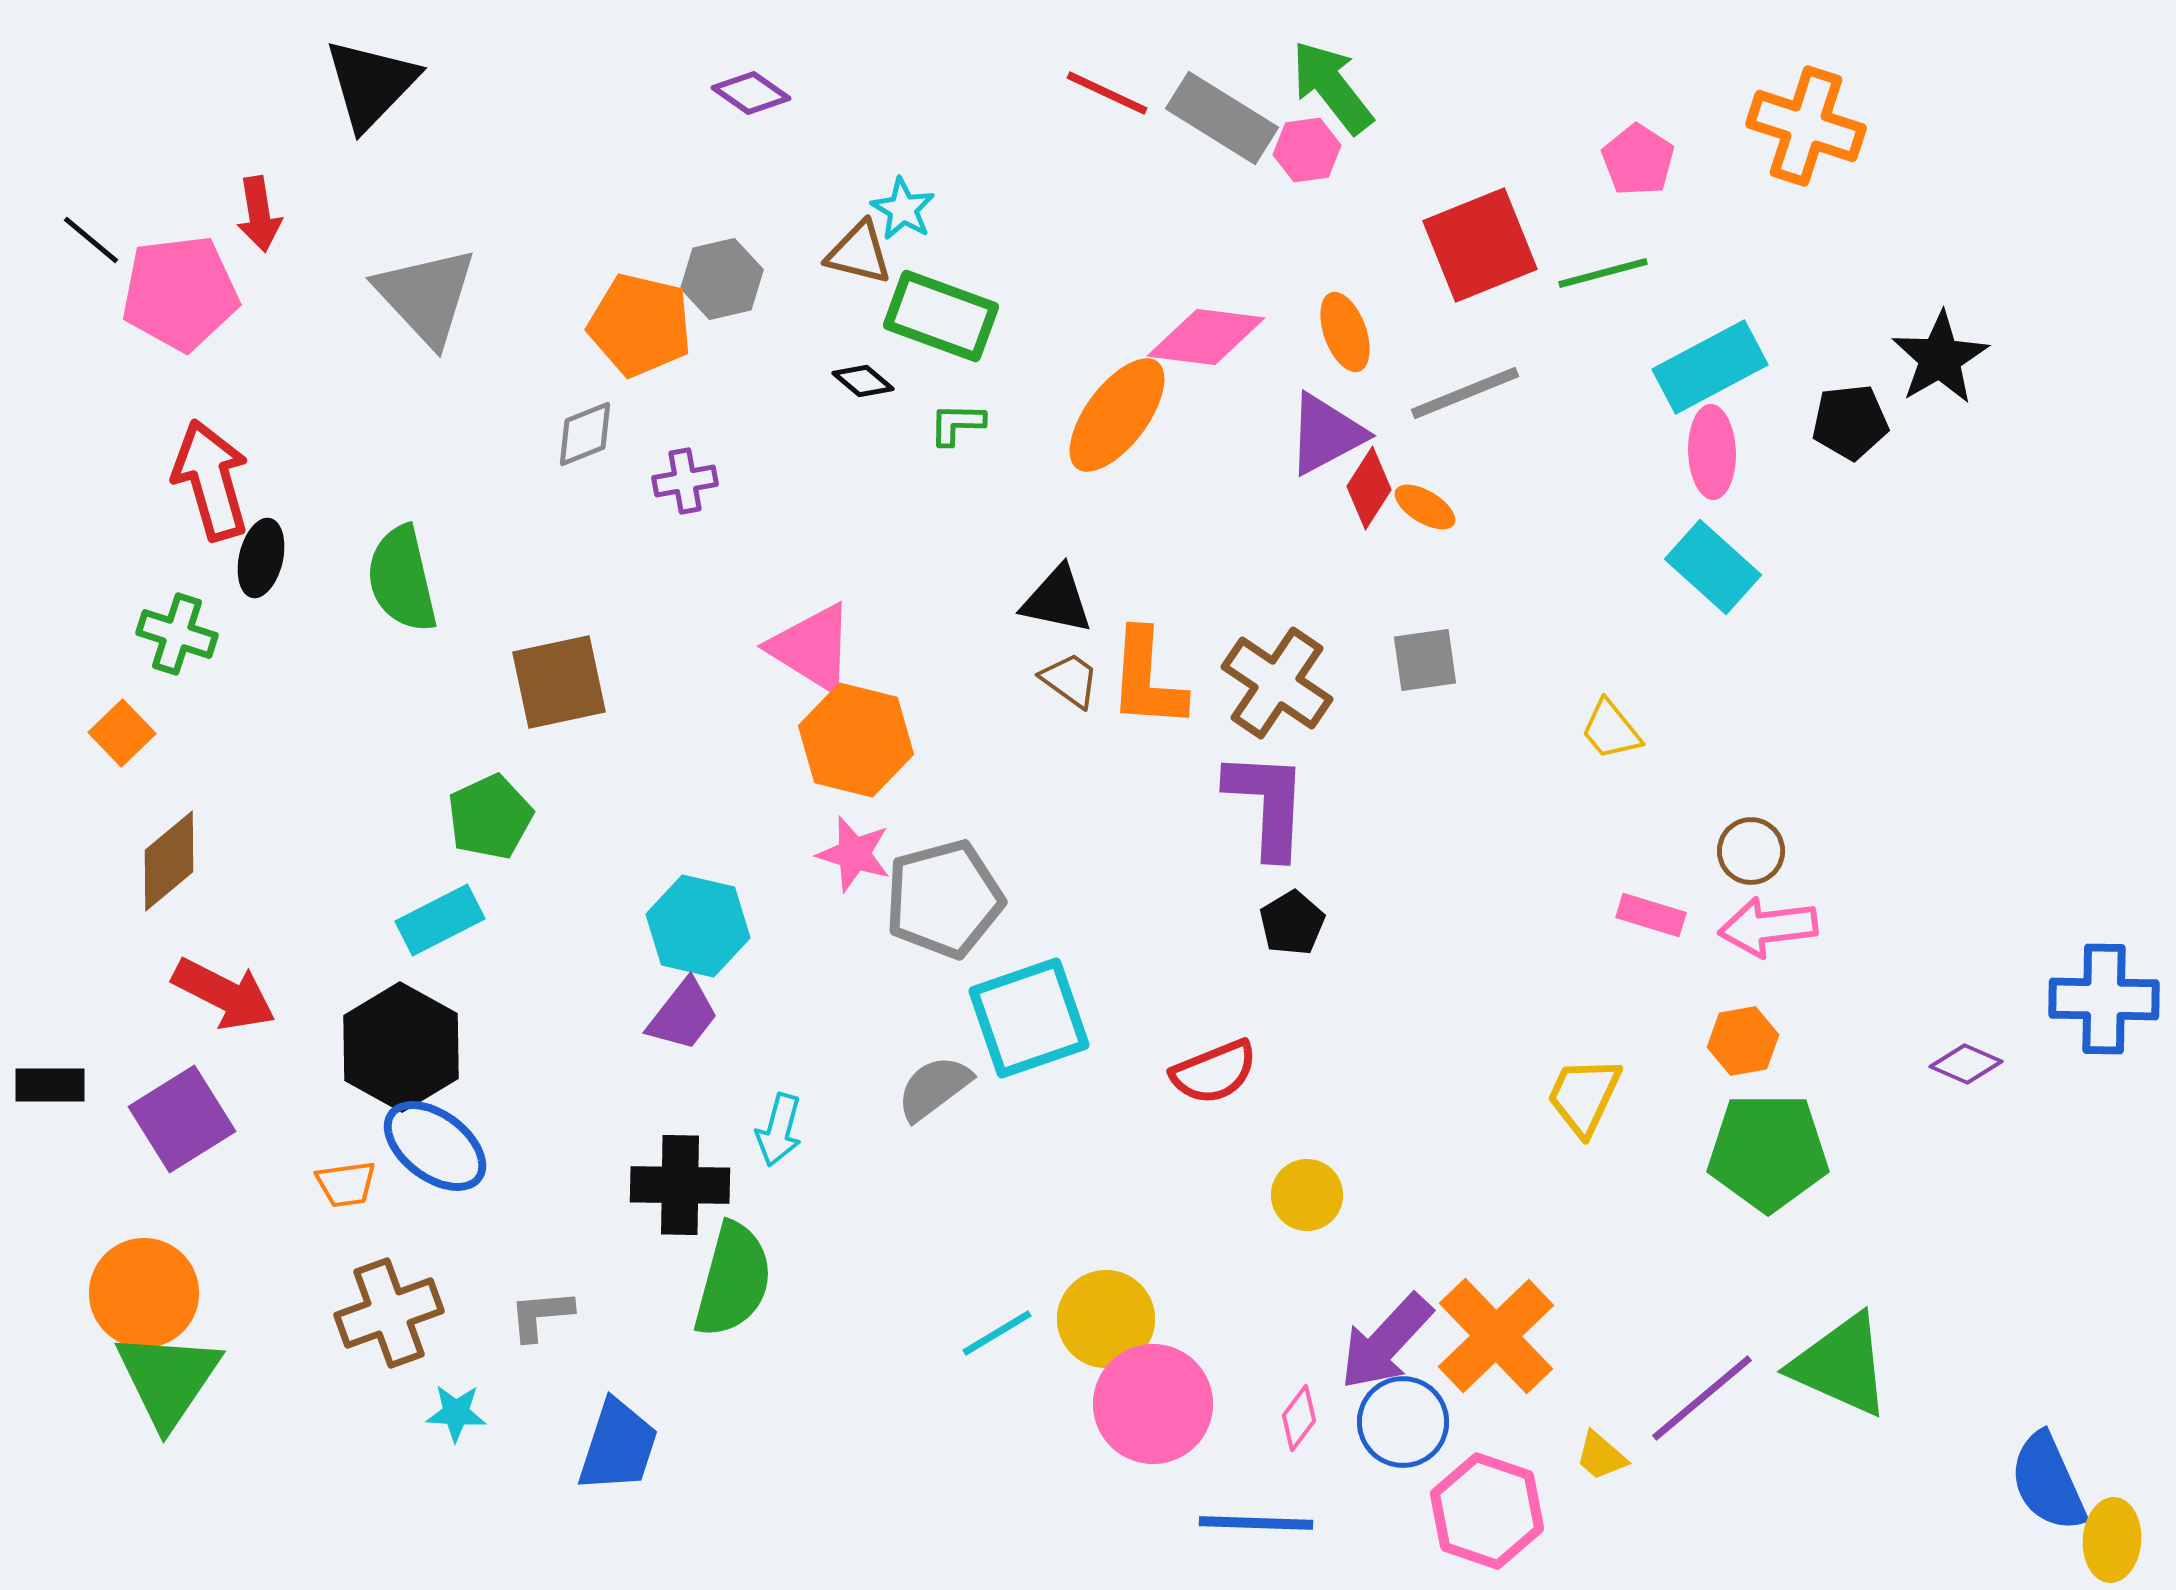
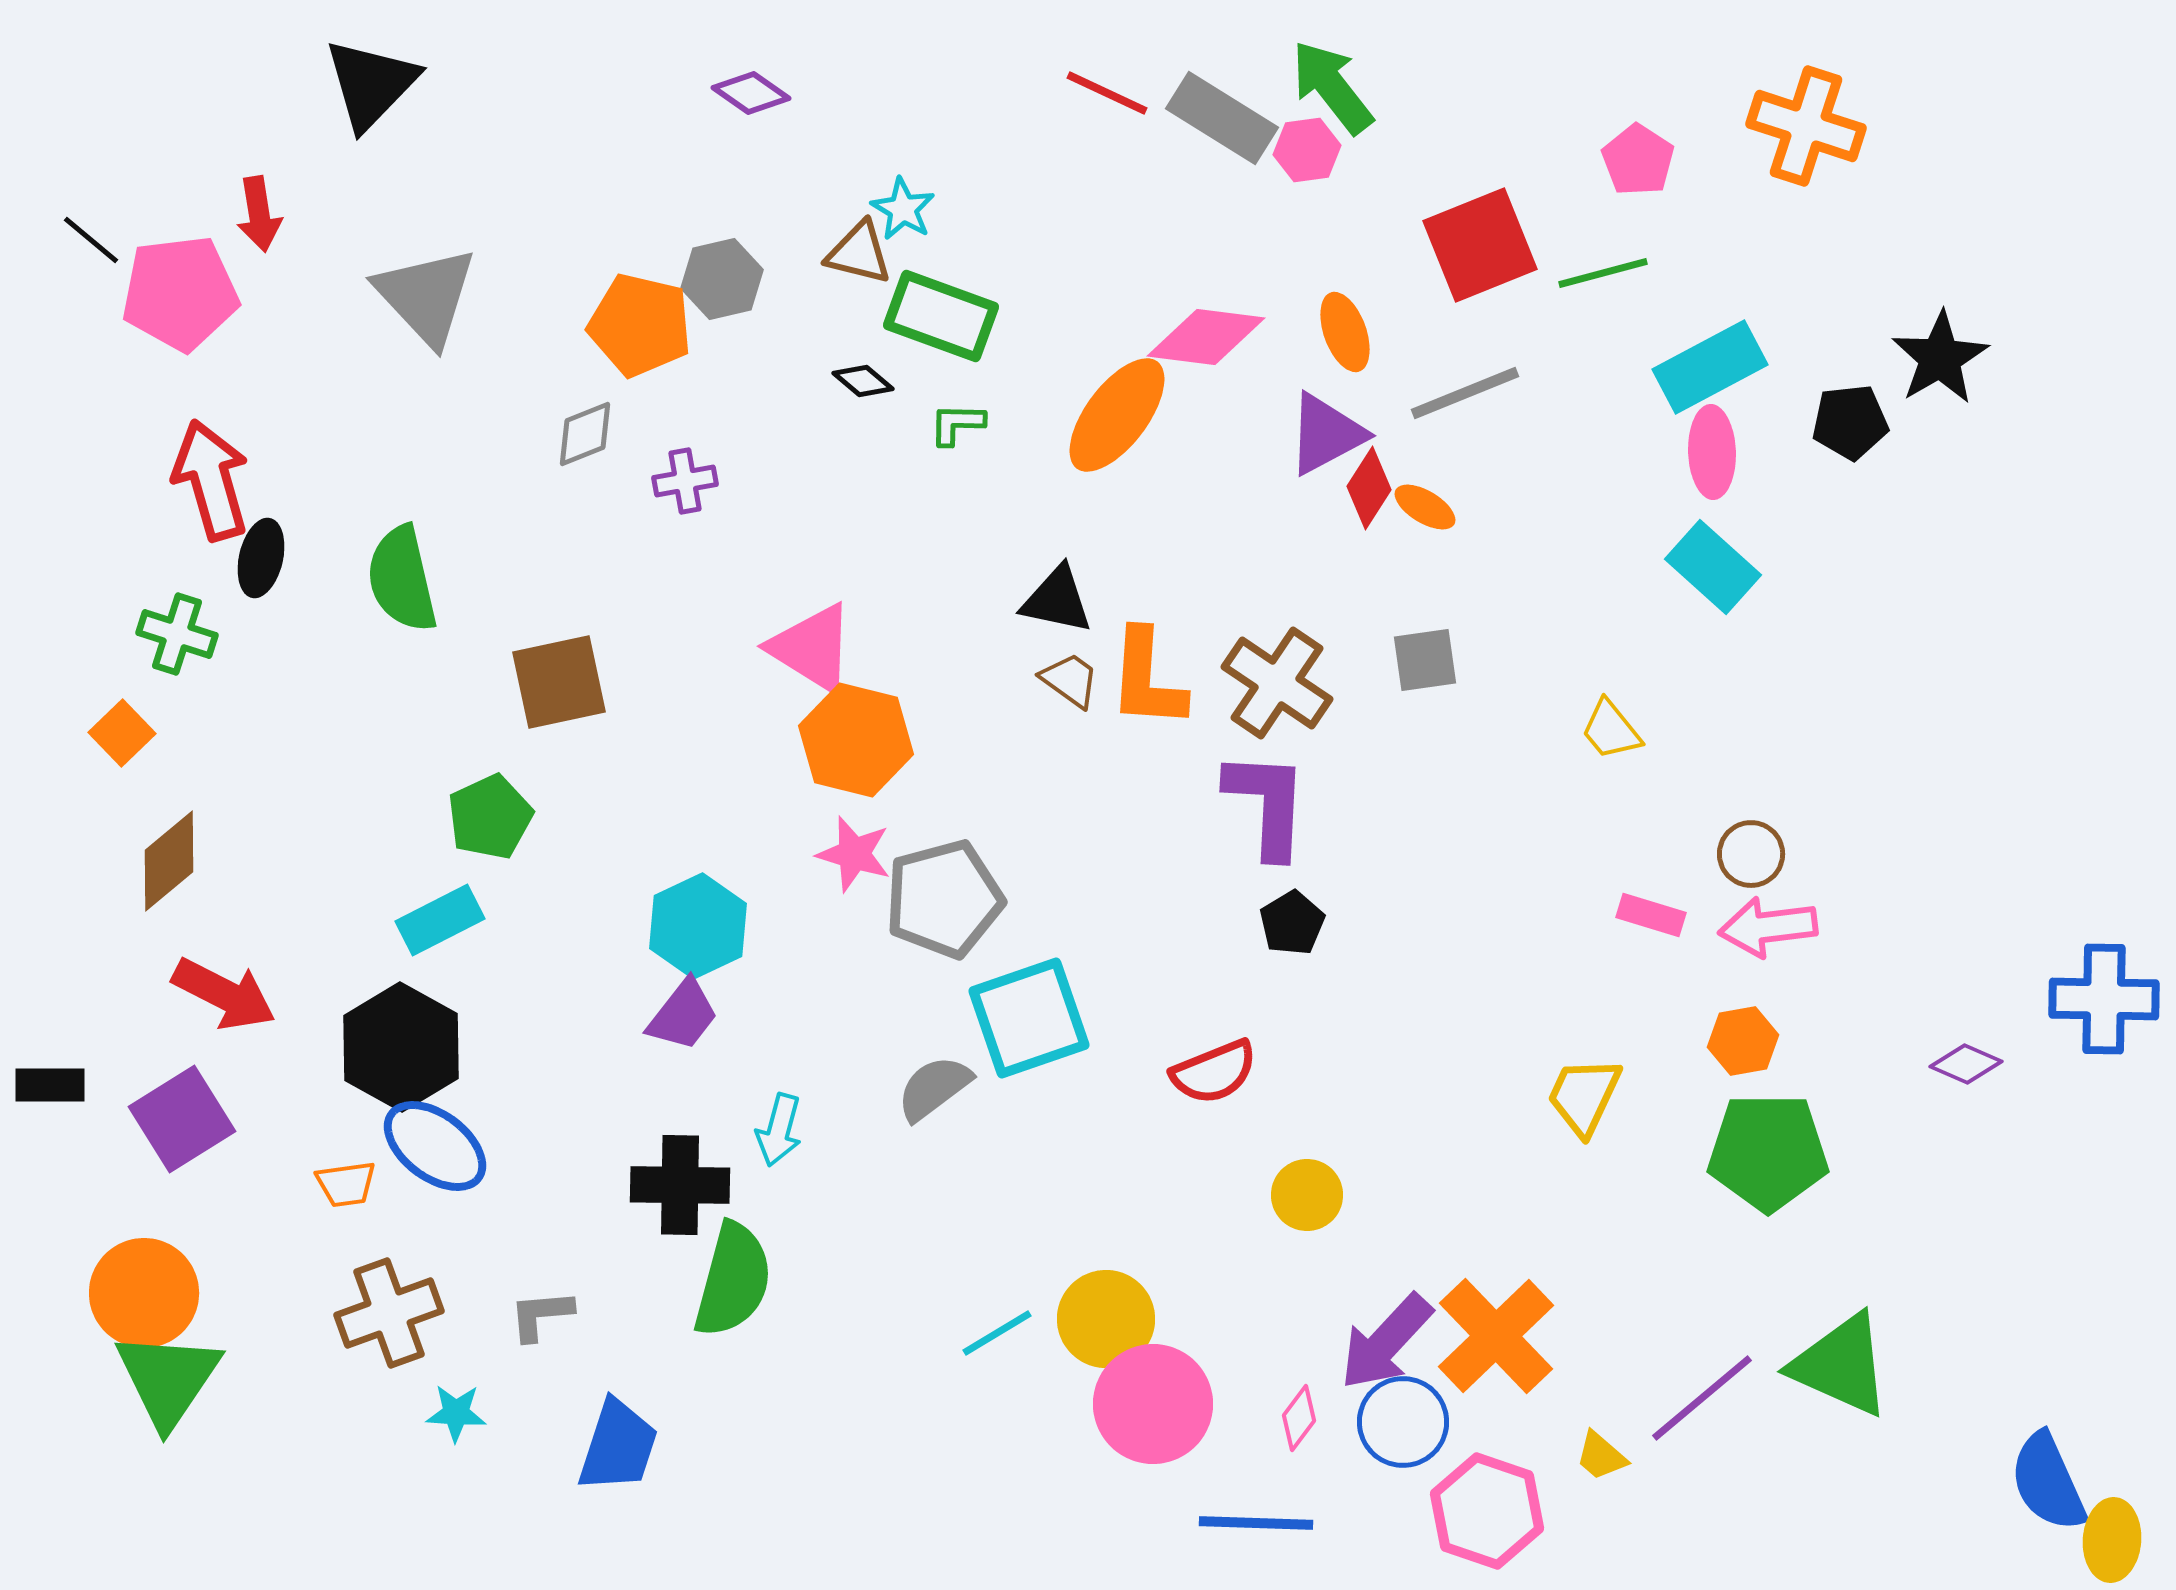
brown circle at (1751, 851): moved 3 px down
cyan hexagon at (698, 926): rotated 22 degrees clockwise
